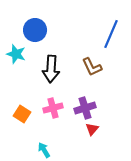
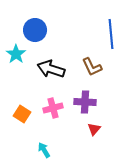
blue line: rotated 28 degrees counterclockwise
cyan star: rotated 18 degrees clockwise
black arrow: rotated 104 degrees clockwise
purple cross: moved 6 px up; rotated 20 degrees clockwise
red triangle: moved 2 px right
